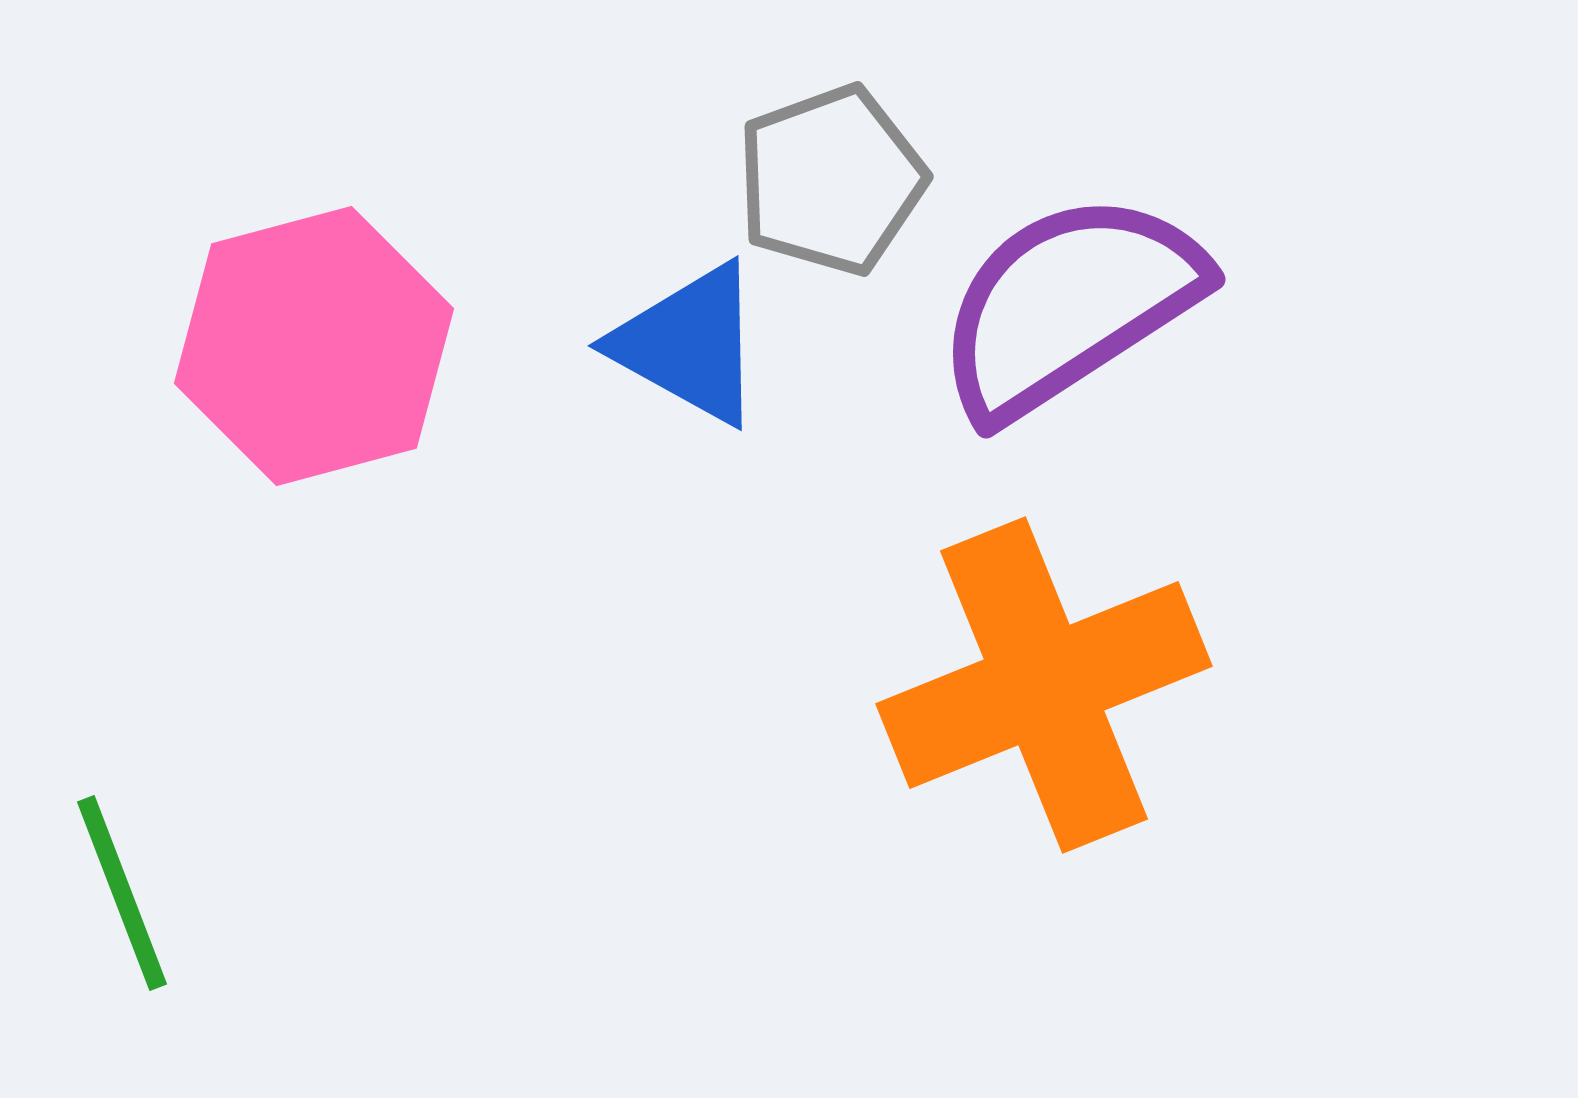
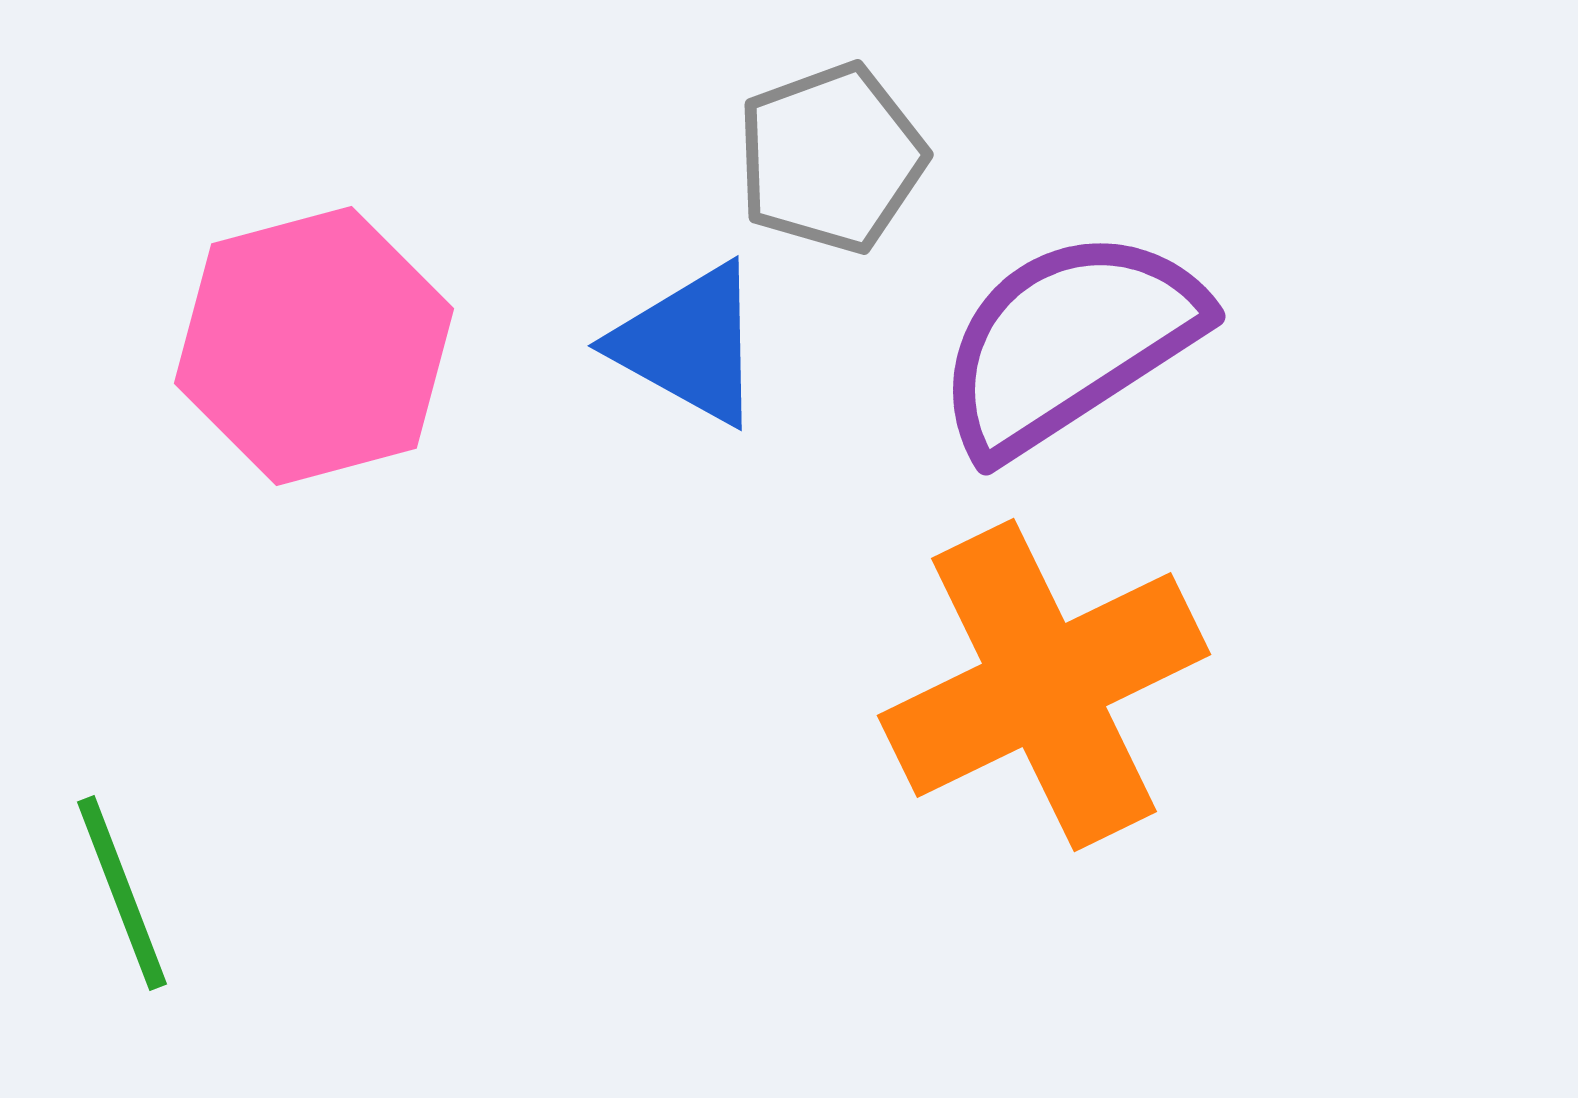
gray pentagon: moved 22 px up
purple semicircle: moved 37 px down
orange cross: rotated 4 degrees counterclockwise
